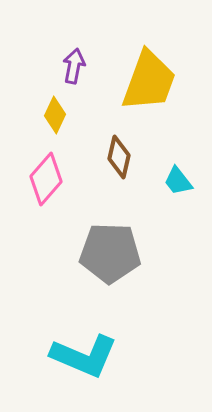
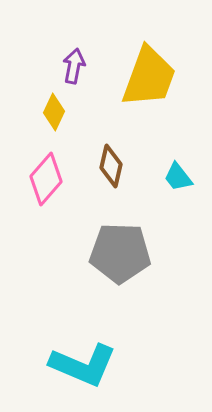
yellow trapezoid: moved 4 px up
yellow diamond: moved 1 px left, 3 px up
brown diamond: moved 8 px left, 9 px down
cyan trapezoid: moved 4 px up
gray pentagon: moved 10 px right
cyan L-shape: moved 1 px left, 9 px down
